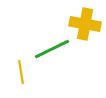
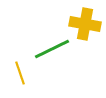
yellow line: moved 1 px left, 1 px down; rotated 10 degrees counterclockwise
